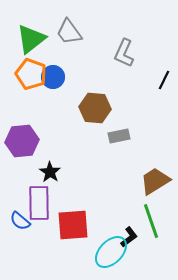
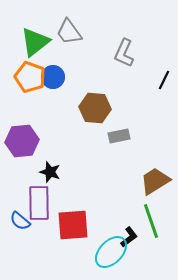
green triangle: moved 4 px right, 3 px down
orange pentagon: moved 1 px left, 3 px down
black star: rotated 15 degrees counterclockwise
